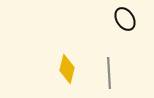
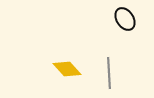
yellow diamond: rotated 56 degrees counterclockwise
